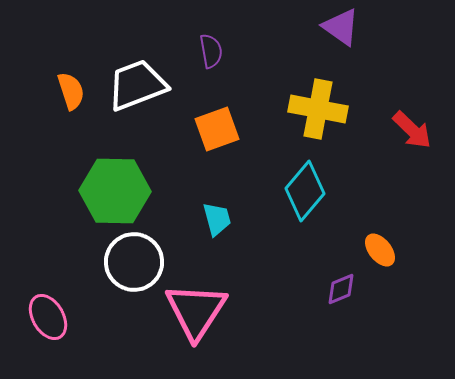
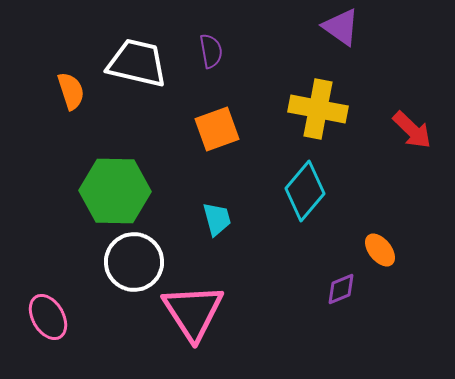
white trapezoid: moved 22 px up; rotated 34 degrees clockwise
pink triangle: moved 3 px left, 1 px down; rotated 6 degrees counterclockwise
